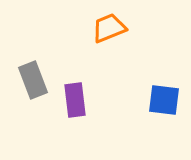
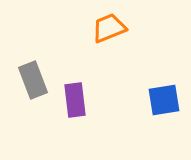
blue square: rotated 16 degrees counterclockwise
